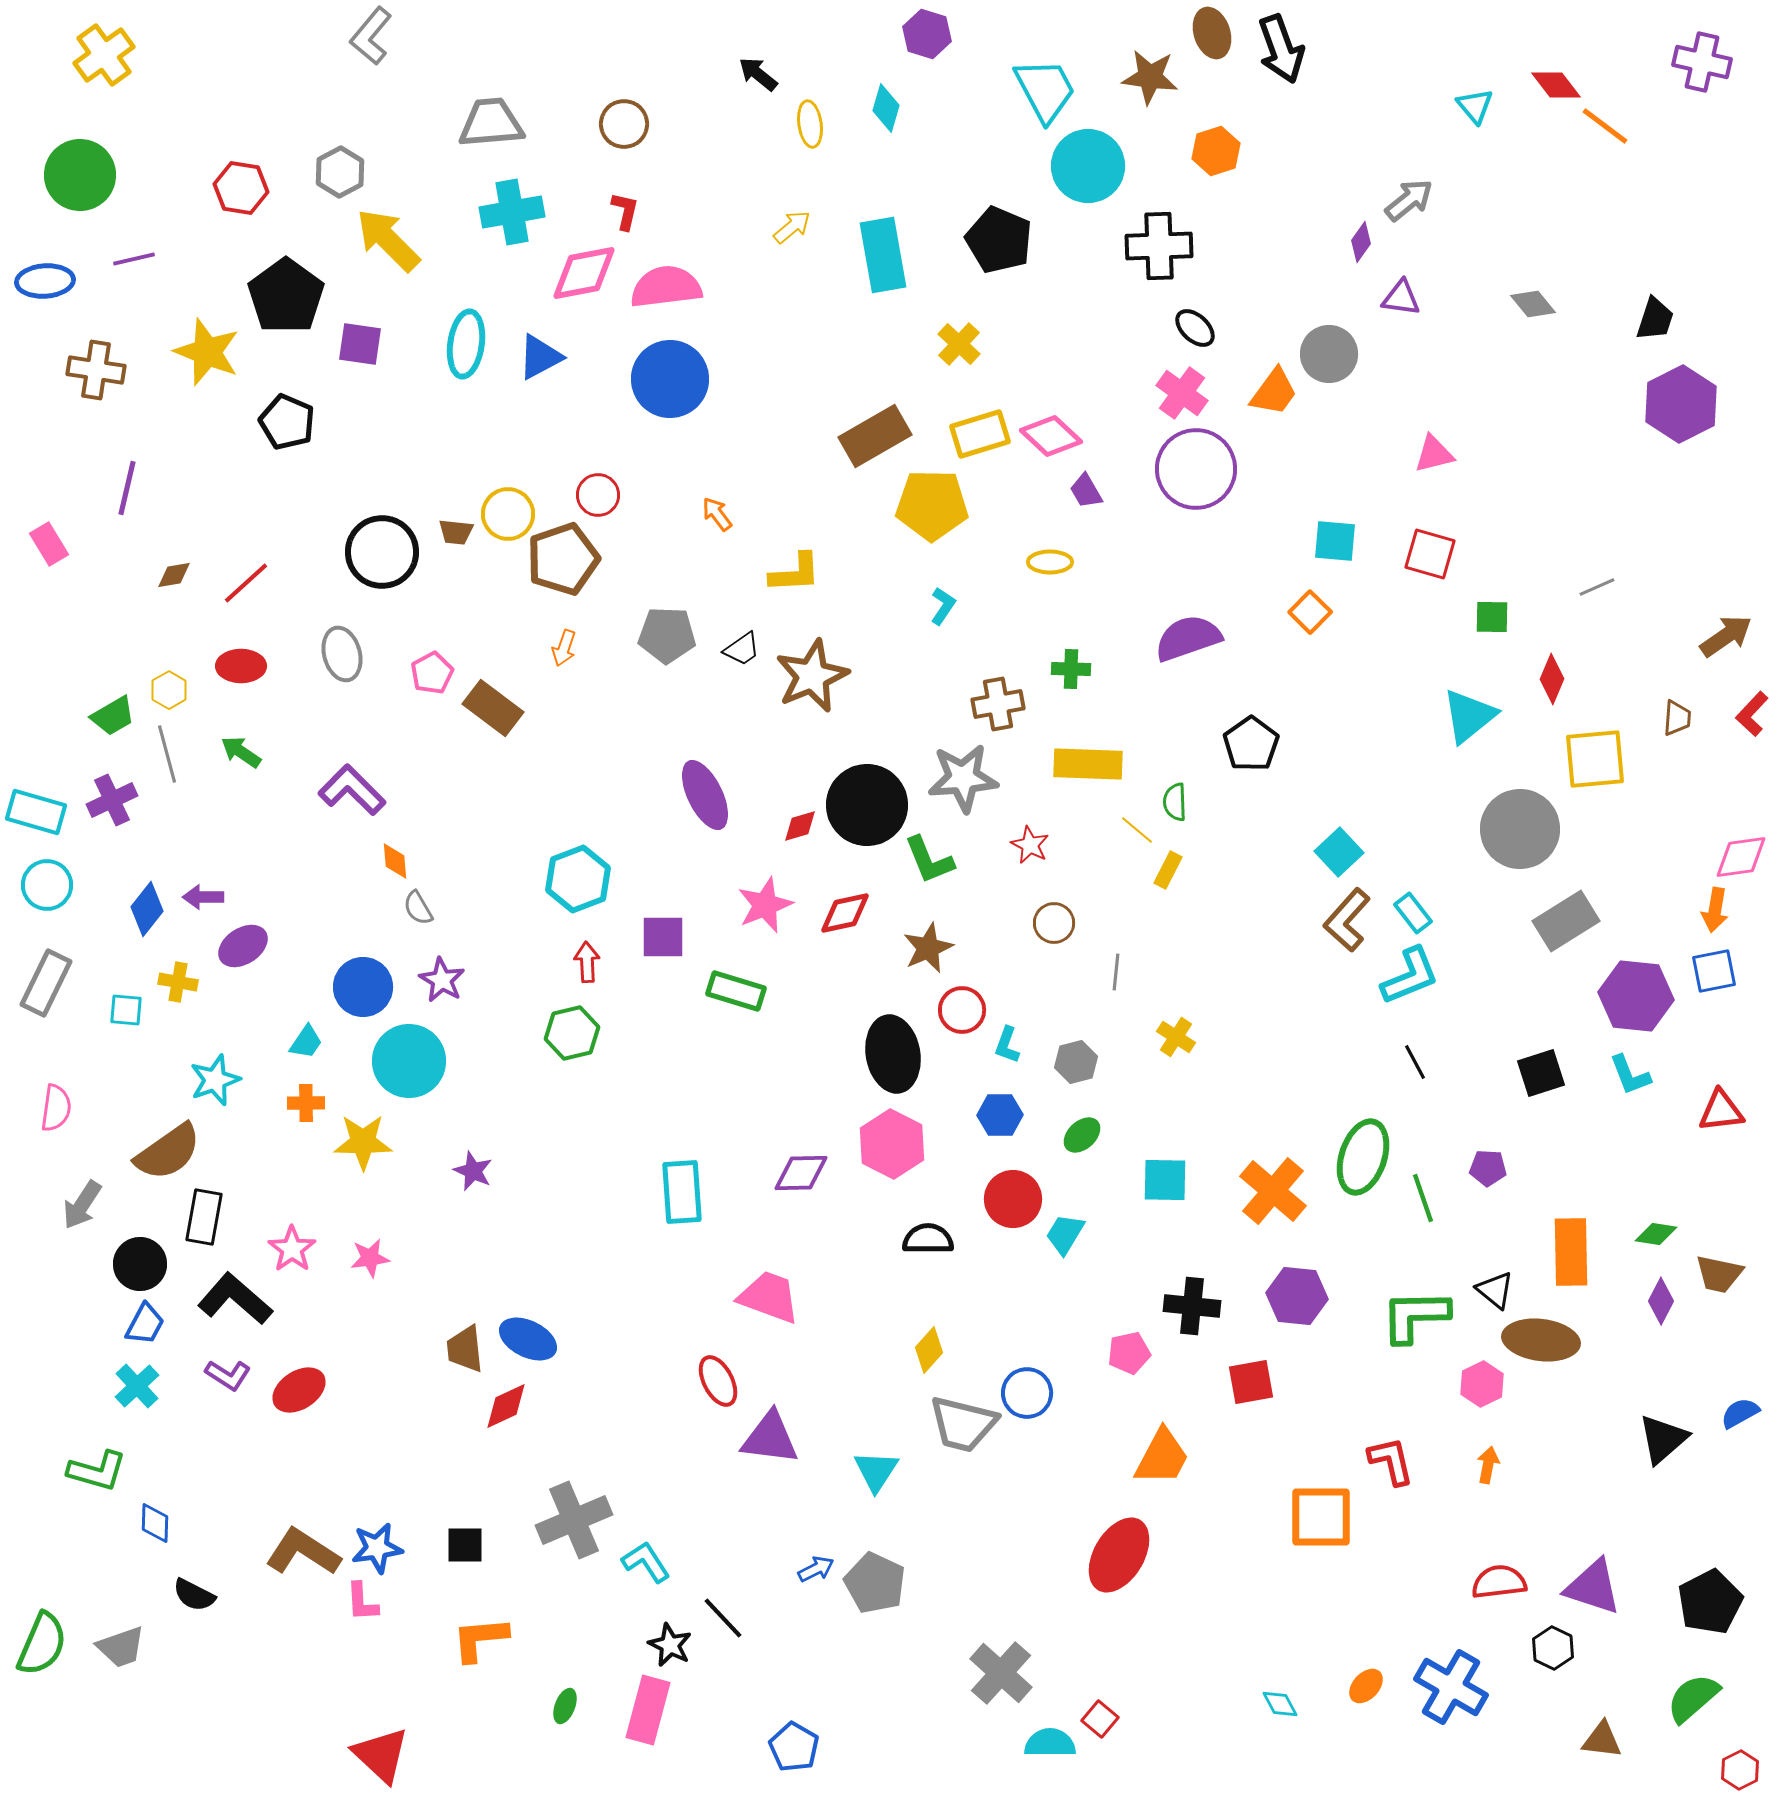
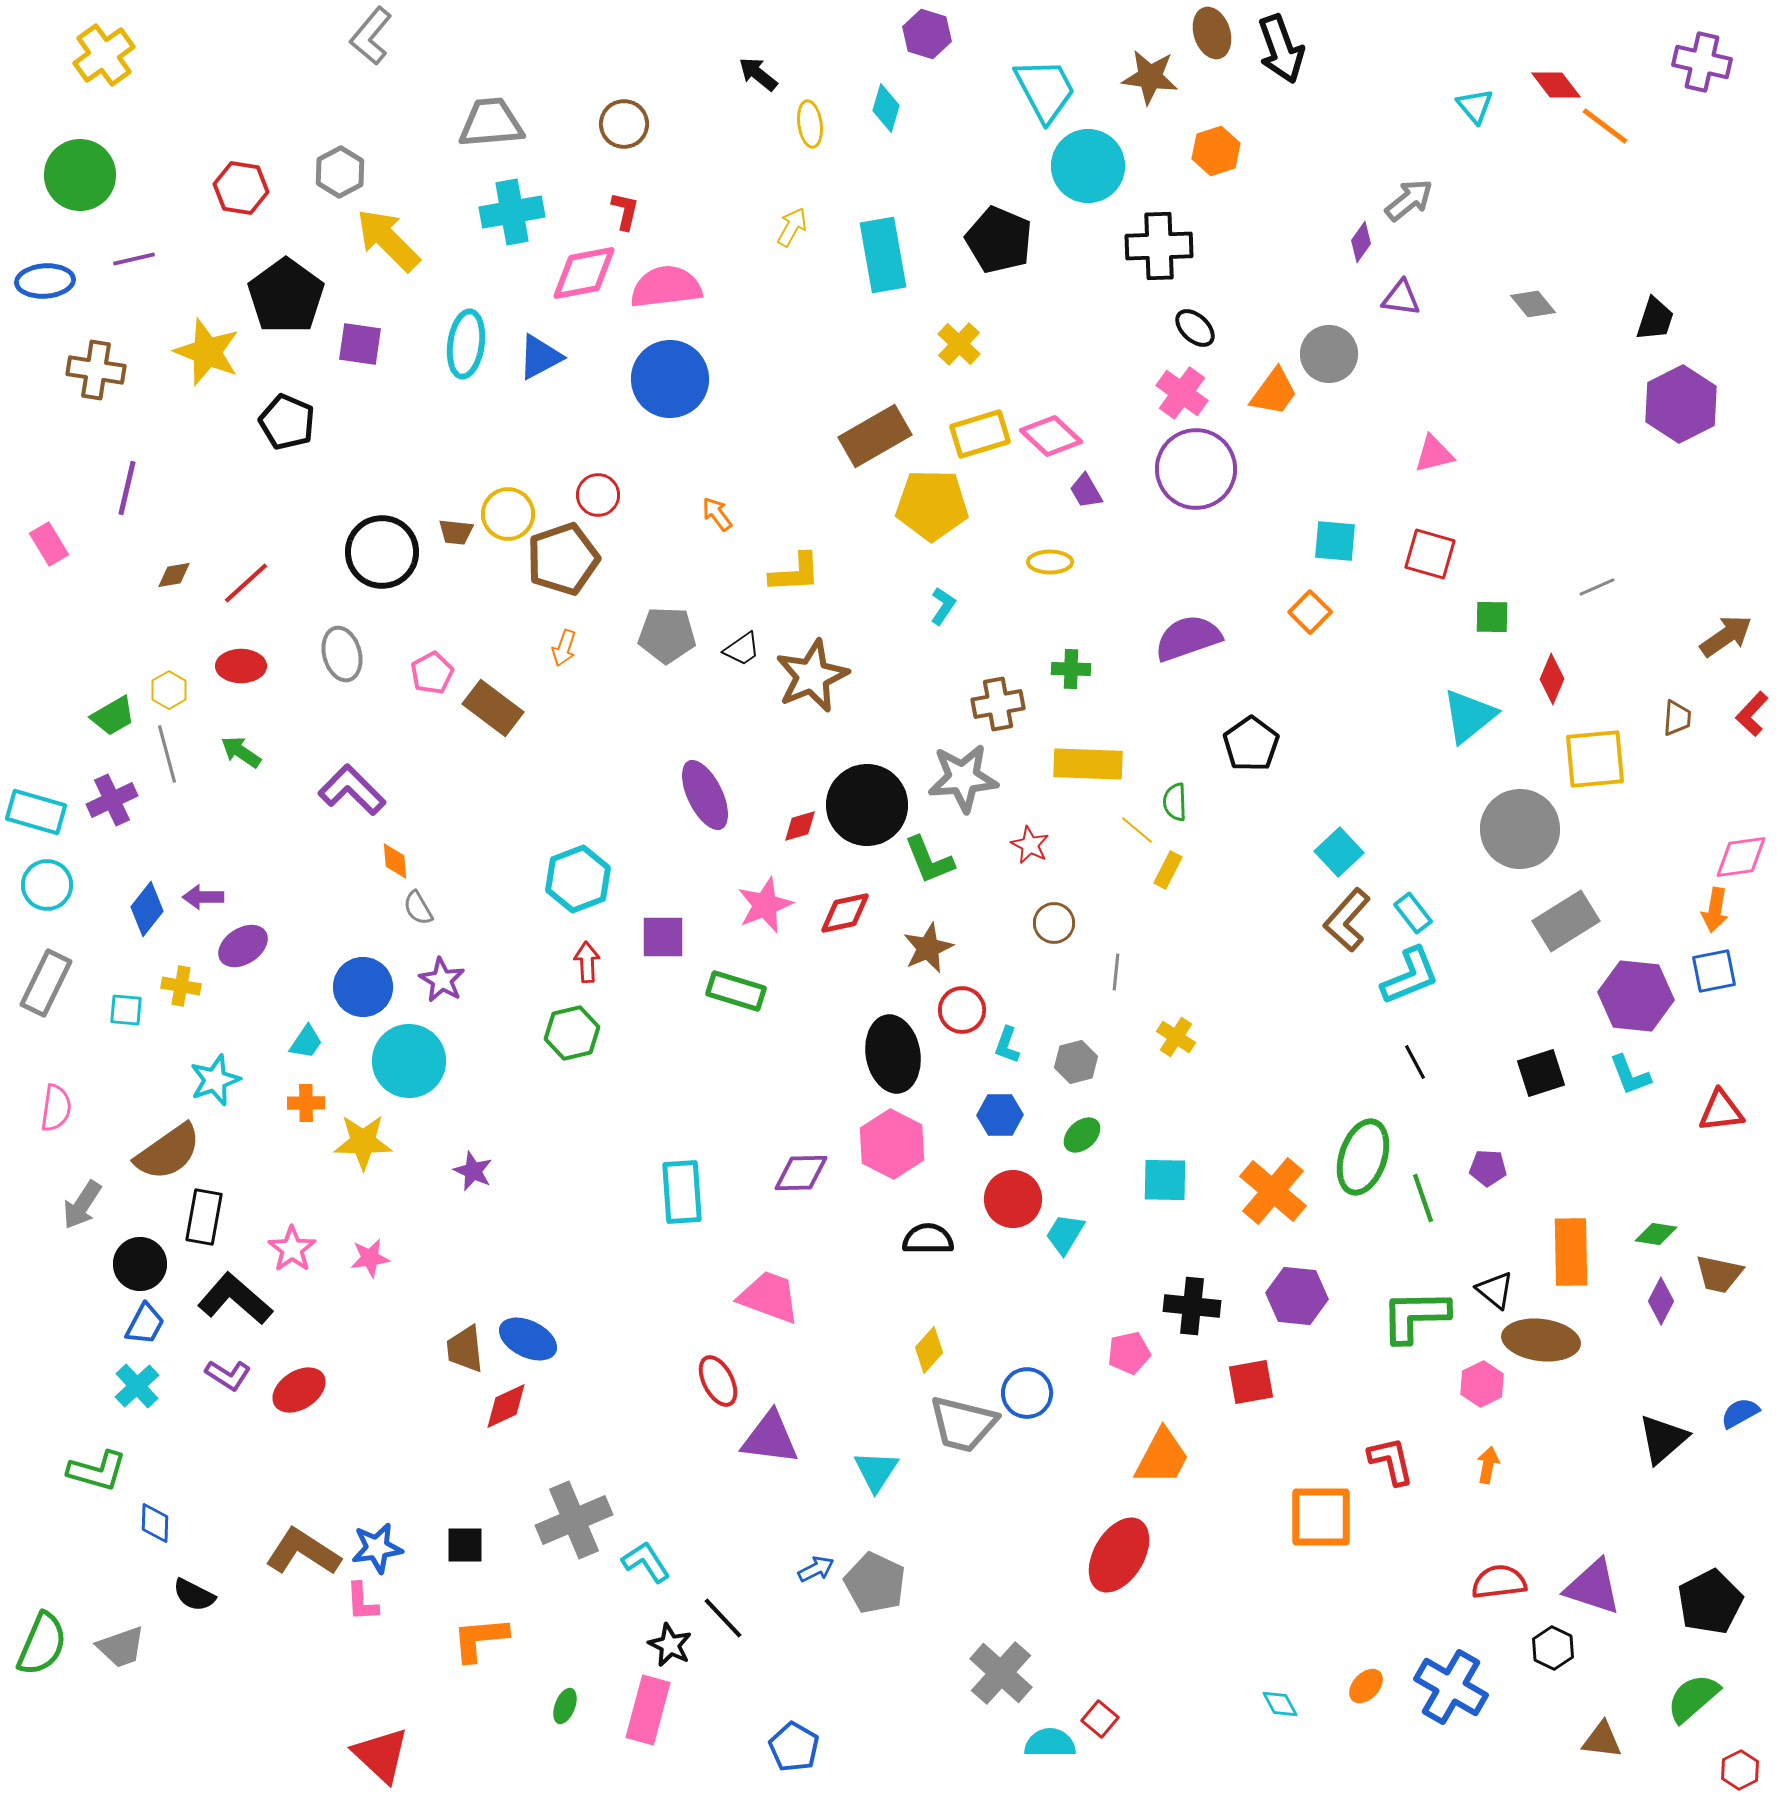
yellow arrow at (792, 227): rotated 21 degrees counterclockwise
yellow cross at (178, 982): moved 3 px right, 4 px down
